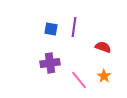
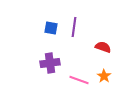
blue square: moved 1 px up
pink line: rotated 30 degrees counterclockwise
